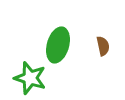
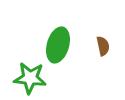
green star: rotated 12 degrees counterclockwise
